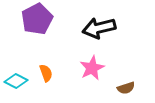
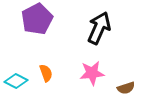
black arrow: rotated 128 degrees clockwise
pink star: moved 5 px down; rotated 20 degrees clockwise
